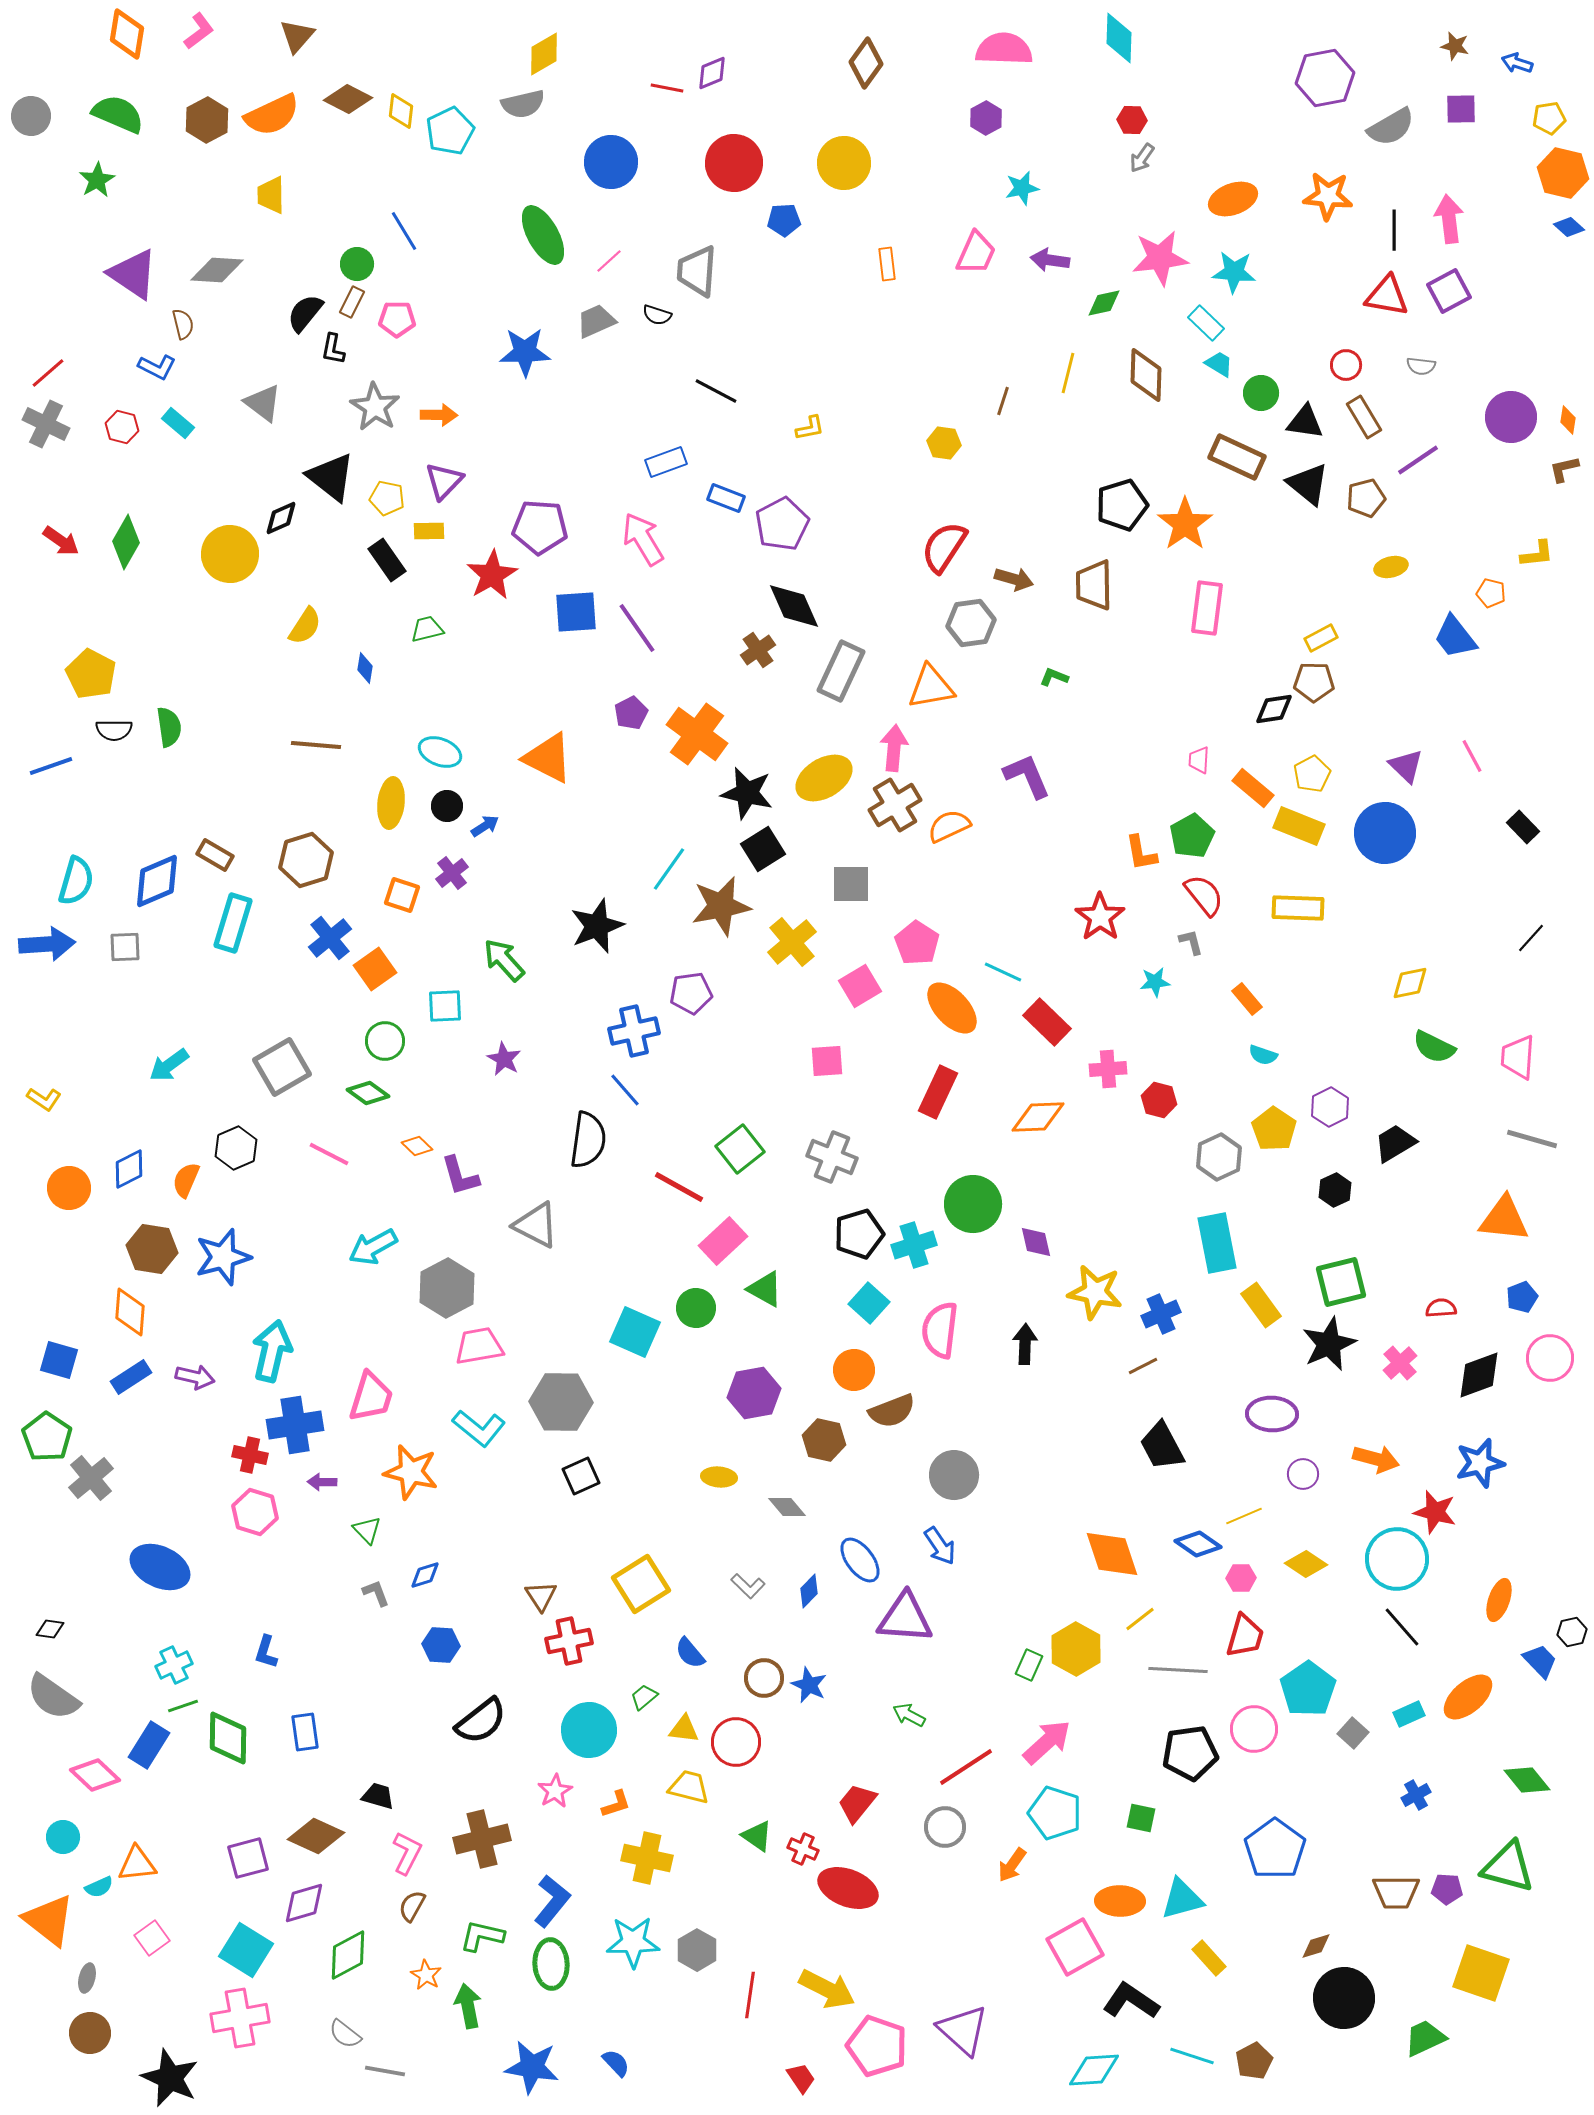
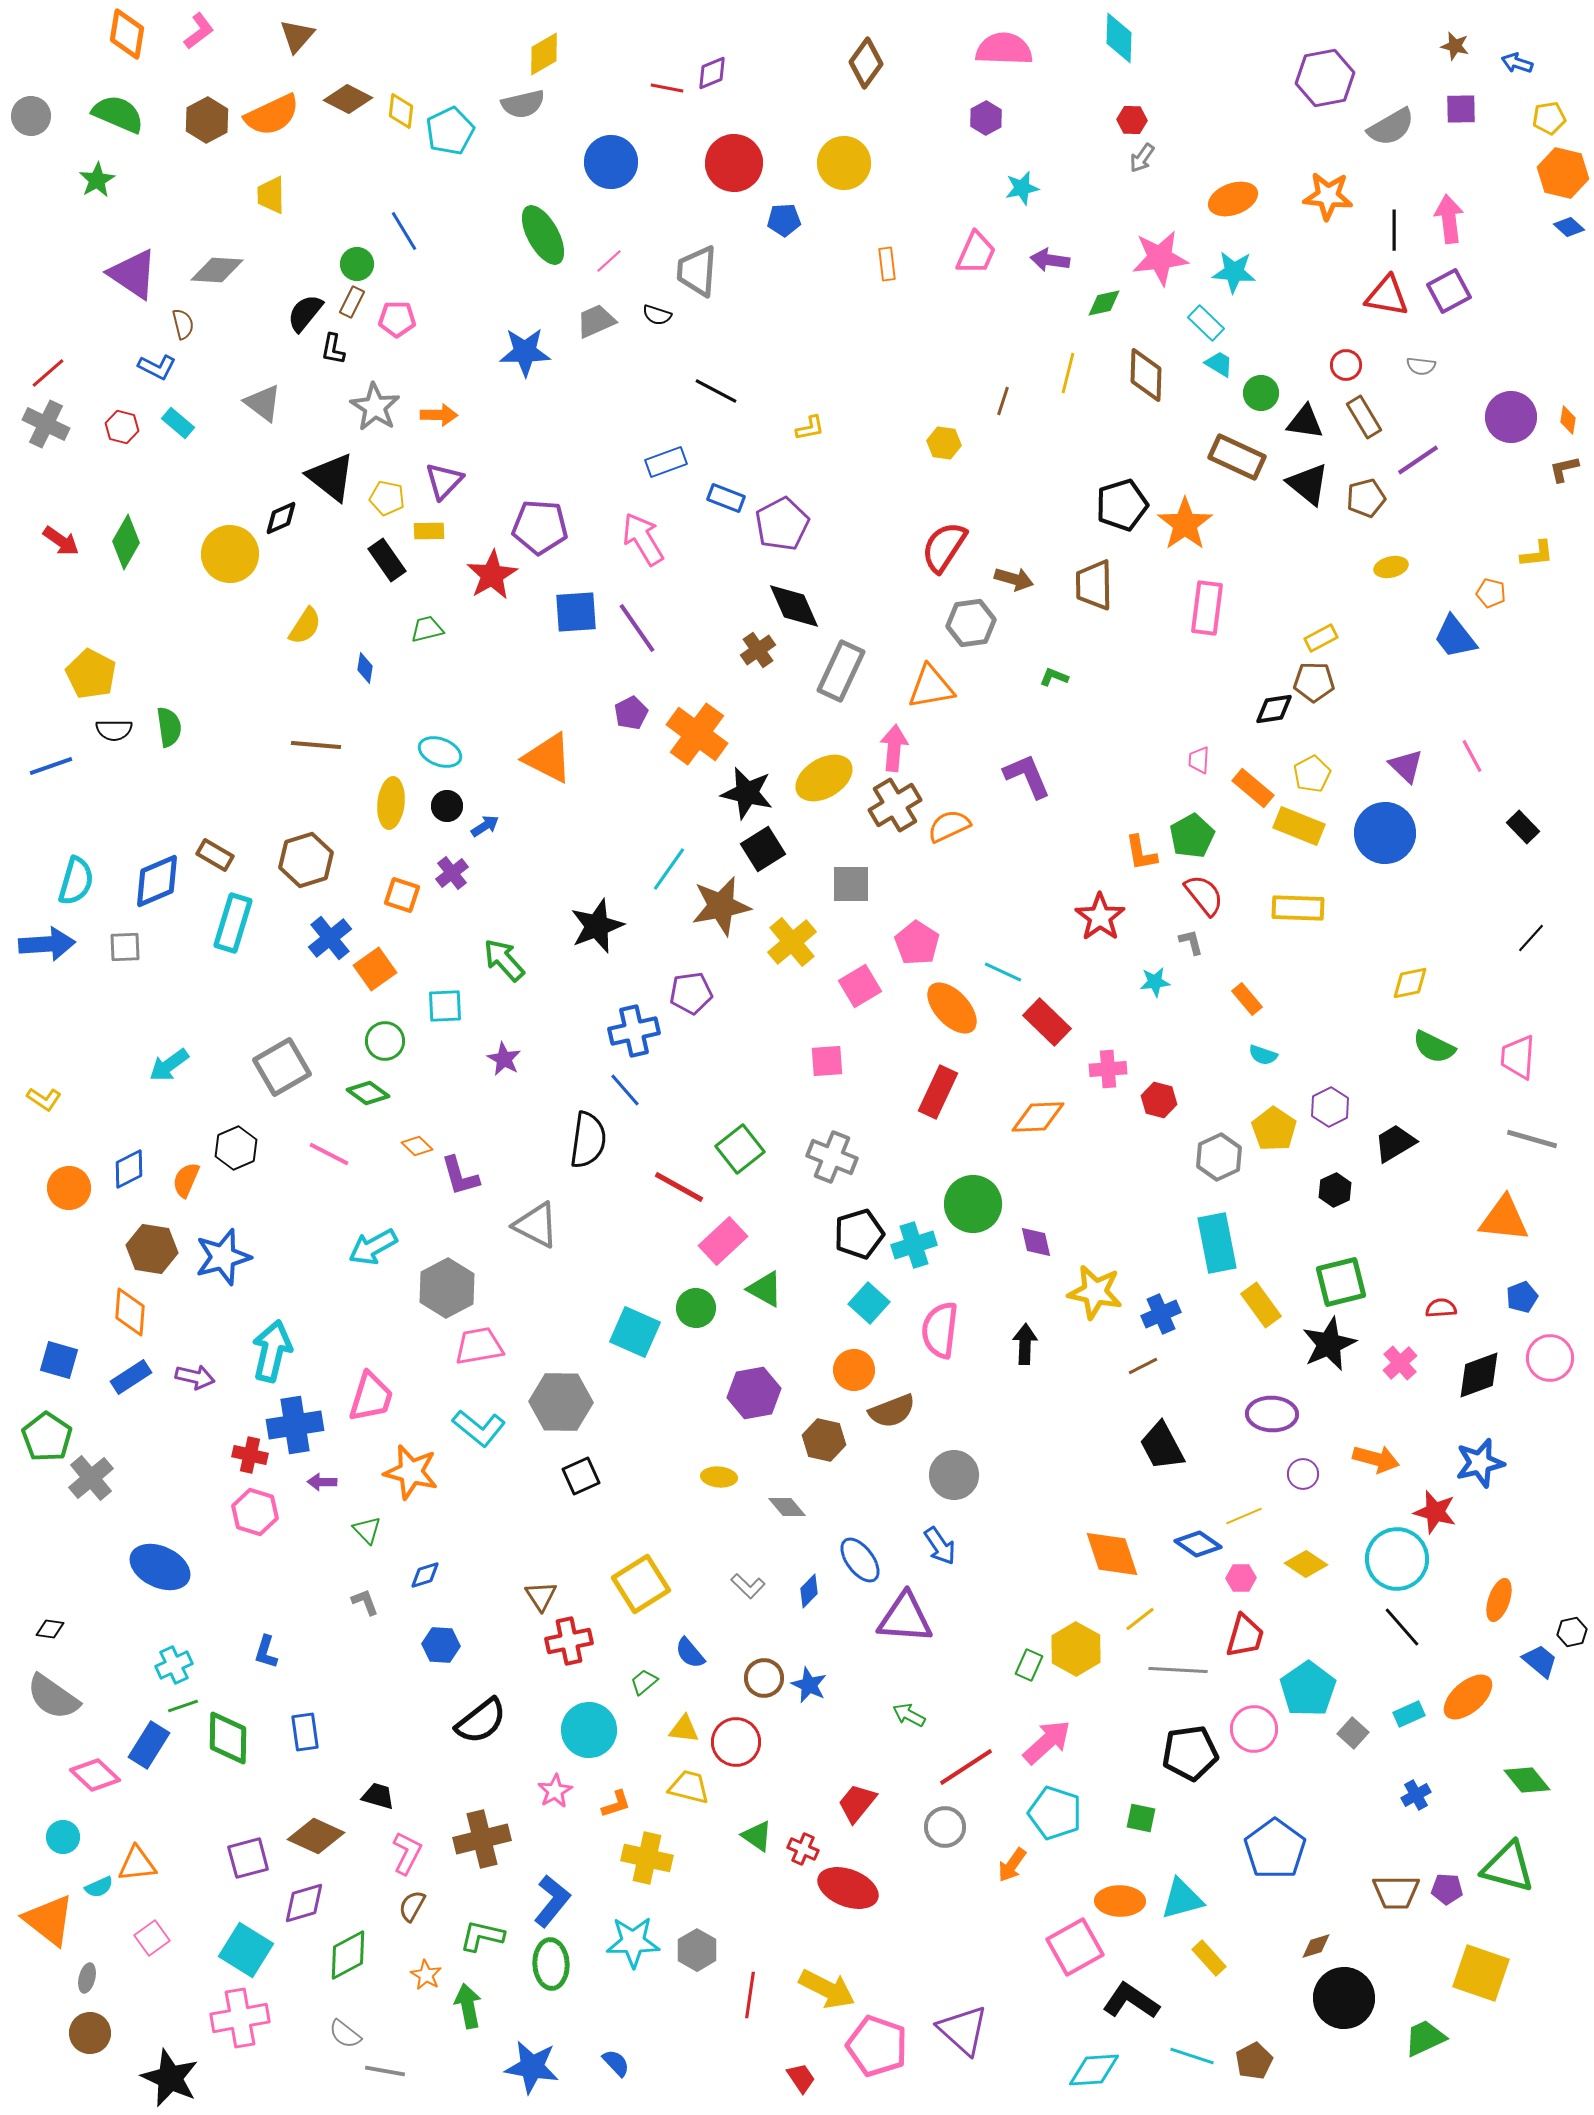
gray L-shape at (376, 1593): moved 11 px left, 9 px down
blue trapezoid at (1540, 1661): rotated 6 degrees counterclockwise
green trapezoid at (644, 1697): moved 15 px up
